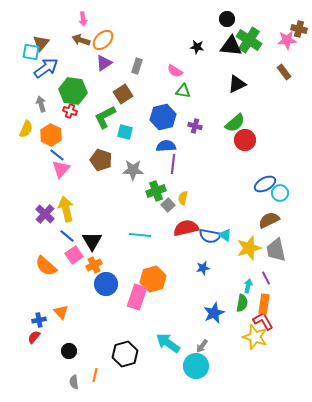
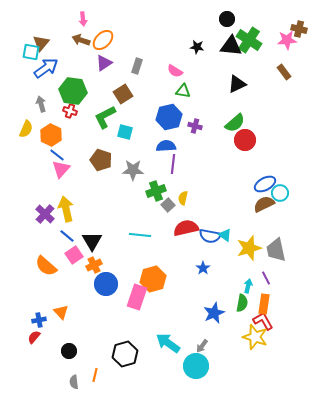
blue hexagon at (163, 117): moved 6 px right
brown semicircle at (269, 220): moved 5 px left, 16 px up
blue star at (203, 268): rotated 24 degrees counterclockwise
